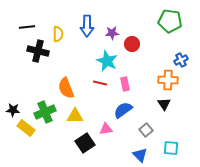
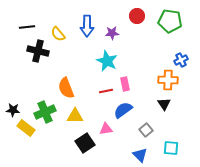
yellow semicircle: rotated 140 degrees clockwise
red circle: moved 5 px right, 28 px up
red line: moved 6 px right, 8 px down; rotated 24 degrees counterclockwise
